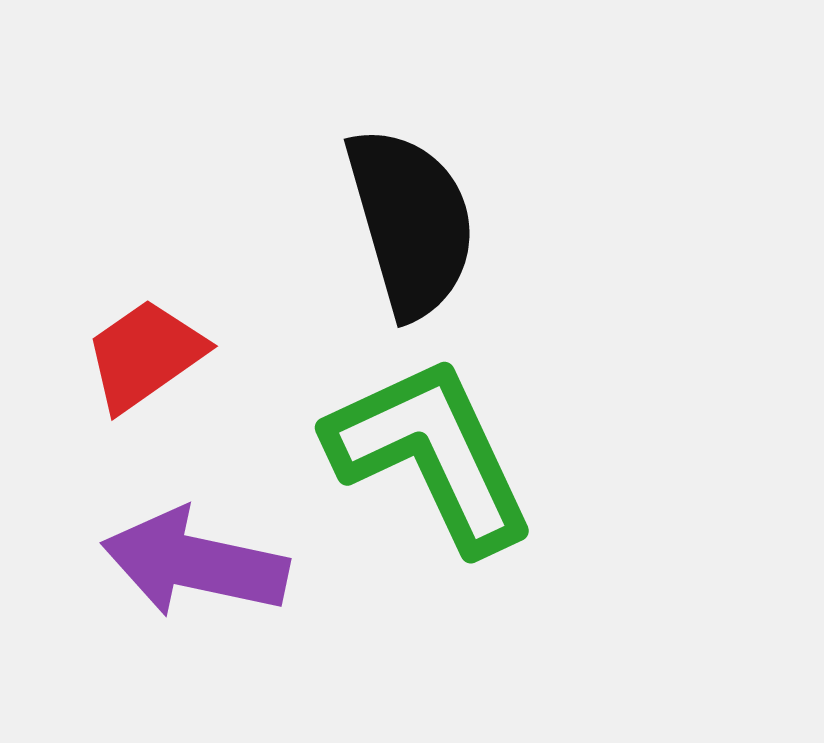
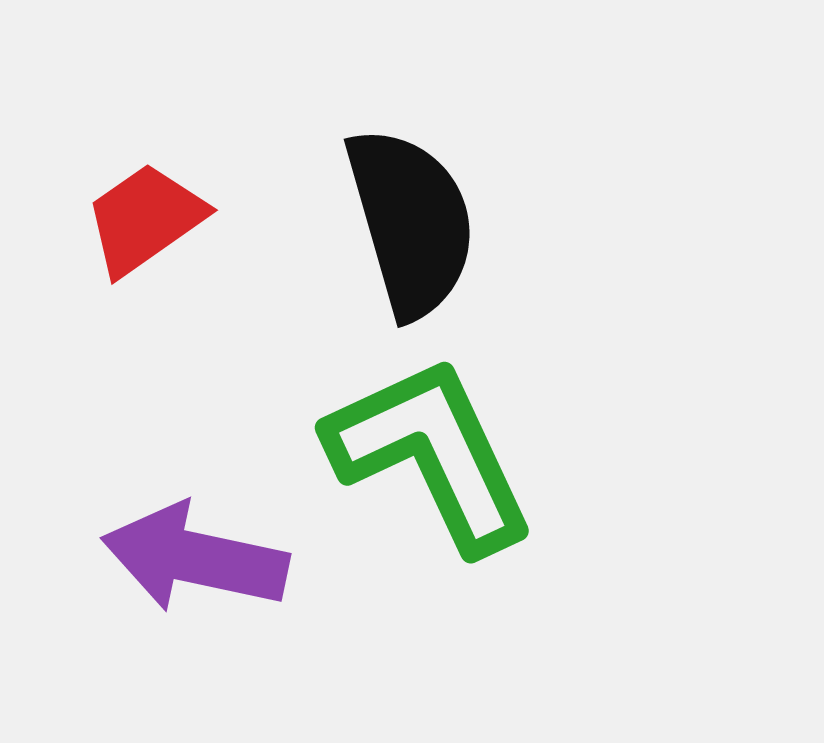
red trapezoid: moved 136 px up
purple arrow: moved 5 px up
